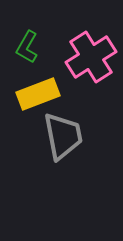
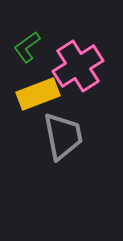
green L-shape: rotated 24 degrees clockwise
pink cross: moved 13 px left, 9 px down
